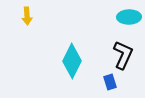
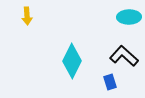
black L-shape: moved 1 px right, 1 px down; rotated 72 degrees counterclockwise
